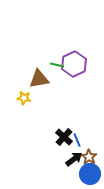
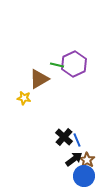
brown triangle: rotated 20 degrees counterclockwise
brown star: moved 2 px left, 3 px down
blue circle: moved 6 px left, 2 px down
